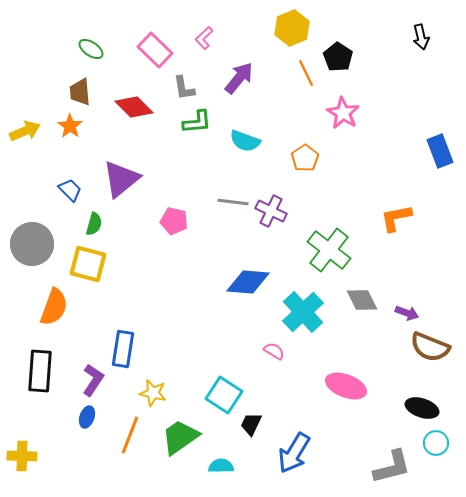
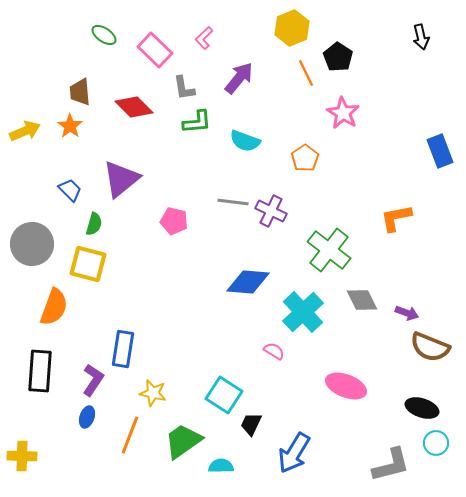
green ellipse at (91, 49): moved 13 px right, 14 px up
green trapezoid at (180, 437): moved 3 px right, 4 px down
gray L-shape at (392, 467): moved 1 px left, 2 px up
